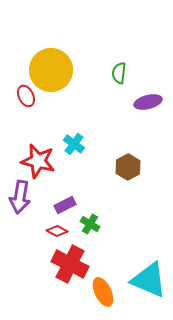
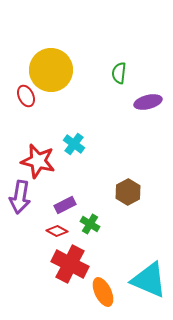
brown hexagon: moved 25 px down
